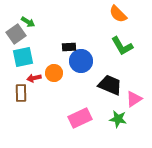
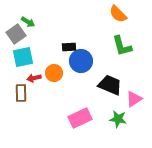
green L-shape: rotated 15 degrees clockwise
